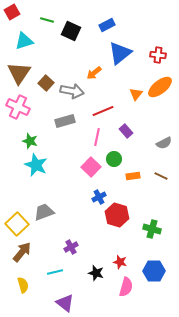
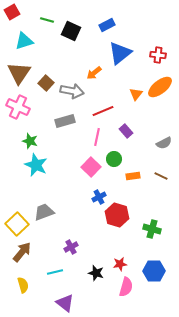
red star: moved 2 px down; rotated 24 degrees counterclockwise
